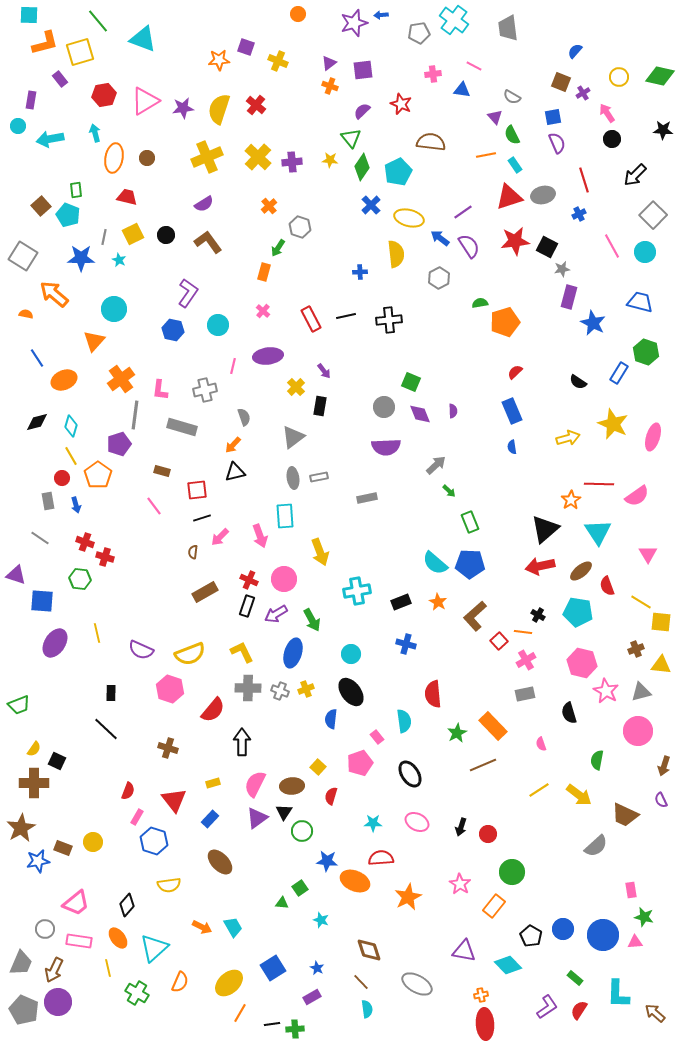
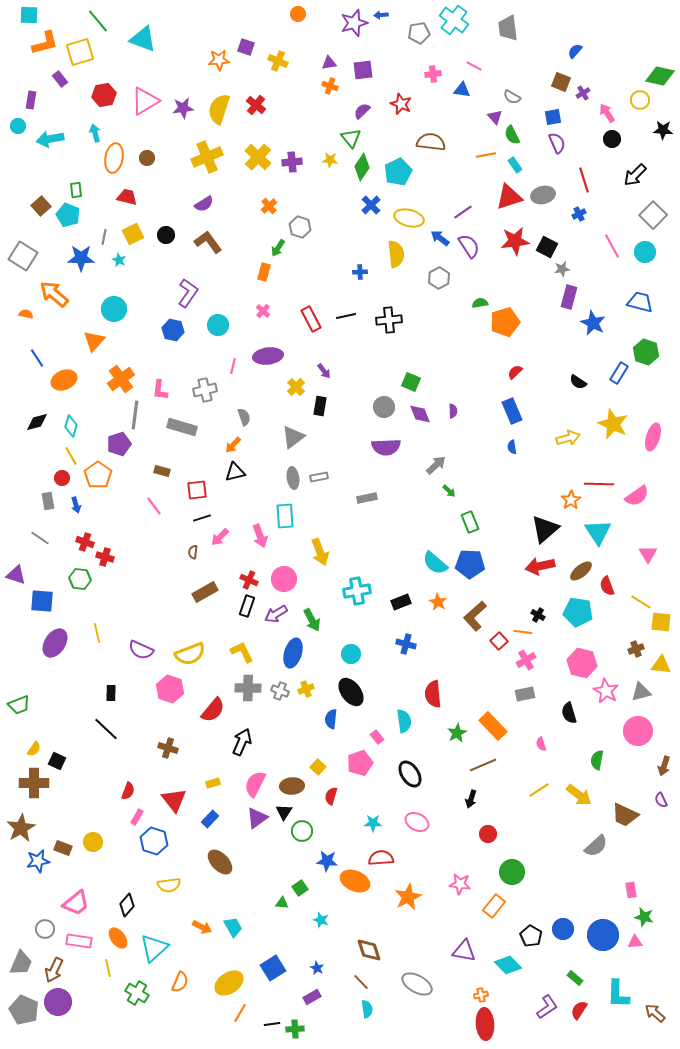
purple triangle at (329, 63): rotated 28 degrees clockwise
yellow circle at (619, 77): moved 21 px right, 23 px down
black arrow at (242, 742): rotated 24 degrees clockwise
black arrow at (461, 827): moved 10 px right, 28 px up
pink star at (460, 884): rotated 25 degrees counterclockwise
yellow ellipse at (229, 983): rotated 8 degrees clockwise
